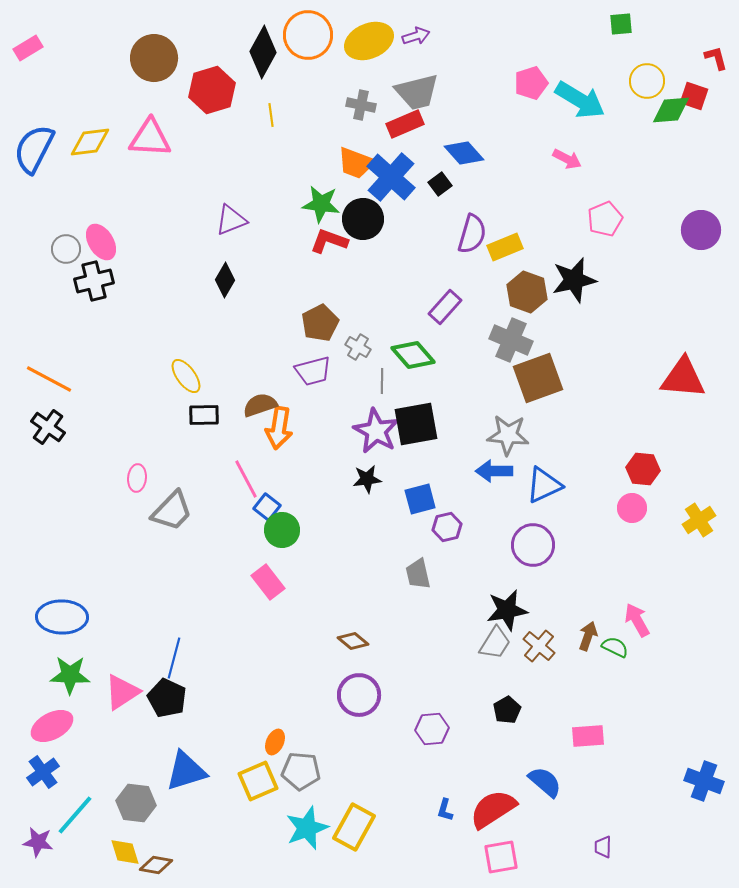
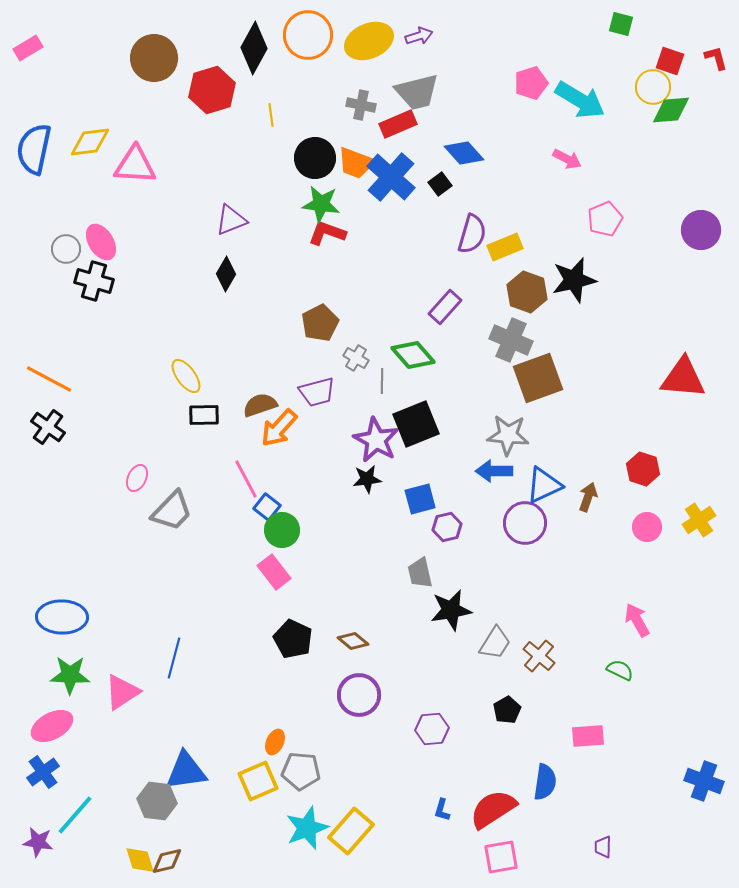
green square at (621, 24): rotated 20 degrees clockwise
purple arrow at (416, 36): moved 3 px right
black diamond at (263, 52): moved 9 px left, 4 px up
yellow circle at (647, 81): moved 6 px right, 6 px down
red square at (694, 96): moved 24 px left, 35 px up
red rectangle at (405, 124): moved 7 px left
pink triangle at (150, 138): moved 15 px left, 27 px down
blue semicircle at (34, 149): rotated 15 degrees counterclockwise
black circle at (363, 219): moved 48 px left, 61 px up
red L-shape at (329, 241): moved 2 px left, 8 px up
black diamond at (225, 280): moved 1 px right, 6 px up
black cross at (94, 281): rotated 30 degrees clockwise
gray cross at (358, 347): moved 2 px left, 11 px down
purple trapezoid at (313, 371): moved 4 px right, 21 px down
black square at (416, 424): rotated 12 degrees counterclockwise
orange arrow at (279, 428): rotated 33 degrees clockwise
purple star at (376, 431): moved 9 px down
red hexagon at (643, 469): rotated 12 degrees clockwise
pink ellipse at (137, 478): rotated 20 degrees clockwise
pink circle at (632, 508): moved 15 px right, 19 px down
purple circle at (533, 545): moved 8 px left, 22 px up
gray trapezoid at (418, 574): moved 2 px right, 1 px up
pink rectangle at (268, 582): moved 6 px right, 10 px up
black star at (507, 610): moved 56 px left
brown arrow at (588, 636): moved 139 px up
brown cross at (539, 646): moved 10 px down
green semicircle at (615, 647): moved 5 px right, 23 px down
black pentagon at (167, 698): moved 126 px right, 59 px up
blue triangle at (186, 771): rotated 9 degrees clockwise
blue semicircle at (545, 782): rotated 57 degrees clockwise
gray hexagon at (136, 803): moved 21 px right, 2 px up
blue L-shape at (445, 810): moved 3 px left
yellow rectangle at (354, 827): moved 3 px left, 4 px down; rotated 12 degrees clockwise
yellow diamond at (125, 852): moved 15 px right, 8 px down
brown diamond at (156, 865): moved 11 px right, 4 px up; rotated 24 degrees counterclockwise
